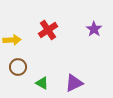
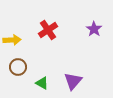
purple triangle: moved 1 px left, 2 px up; rotated 24 degrees counterclockwise
